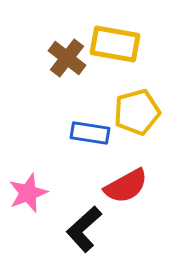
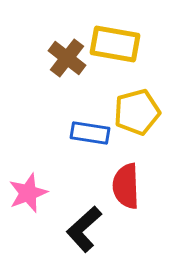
red semicircle: rotated 117 degrees clockwise
